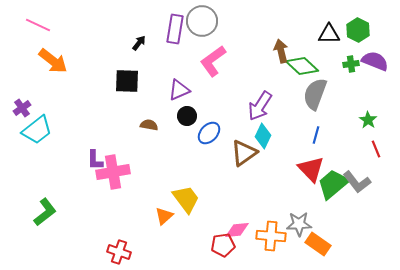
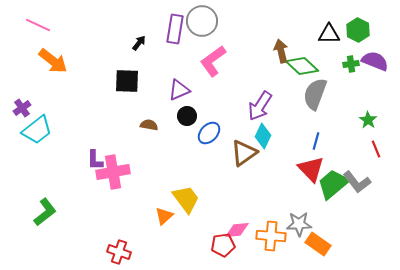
blue line: moved 6 px down
